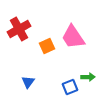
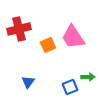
red cross: rotated 15 degrees clockwise
orange square: moved 1 px right, 1 px up
